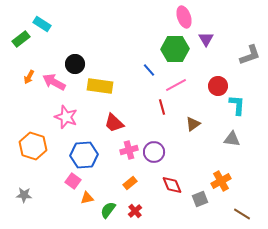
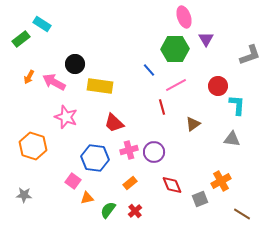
blue hexagon: moved 11 px right, 3 px down; rotated 12 degrees clockwise
